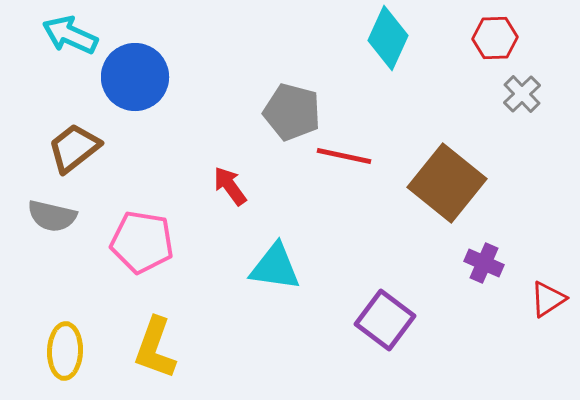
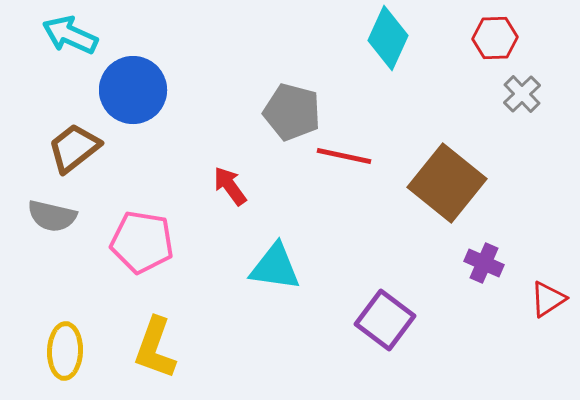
blue circle: moved 2 px left, 13 px down
